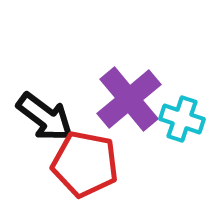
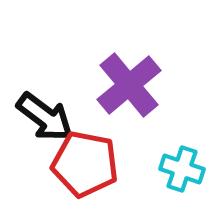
purple cross: moved 14 px up
cyan cross: moved 50 px down
